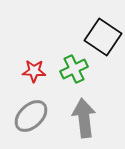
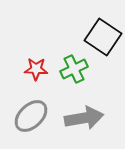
red star: moved 2 px right, 2 px up
gray arrow: rotated 87 degrees clockwise
